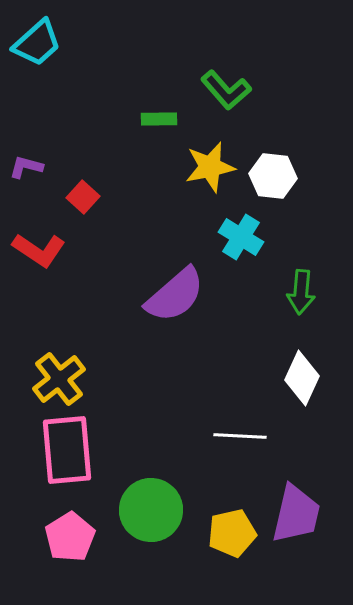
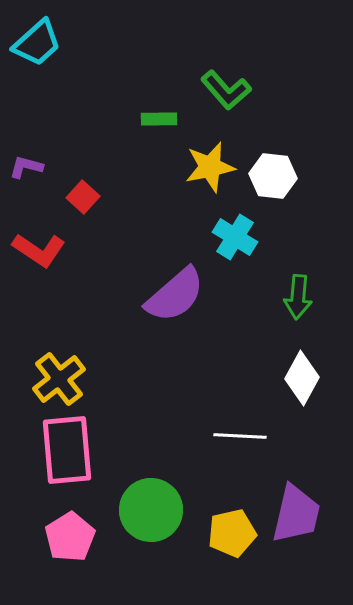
cyan cross: moved 6 px left
green arrow: moved 3 px left, 5 px down
white diamond: rotated 4 degrees clockwise
